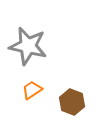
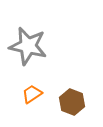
orange trapezoid: moved 4 px down
